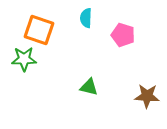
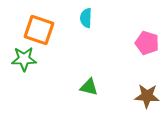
pink pentagon: moved 24 px right, 8 px down
